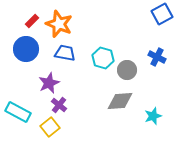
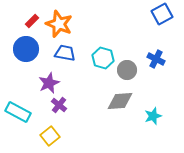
blue cross: moved 1 px left, 2 px down
yellow square: moved 9 px down
